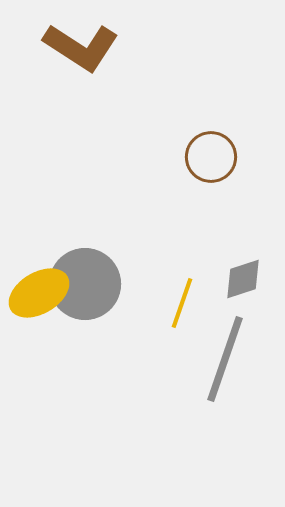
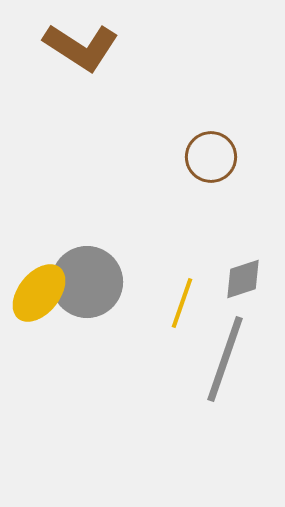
gray circle: moved 2 px right, 2 px up
yellow ellipse: rotated 20 degrees counterclockwise
